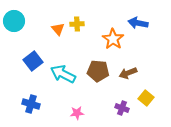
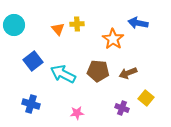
cyan circle: moved 4 px down
